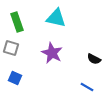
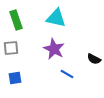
green rectangle: moved 1 px left, 2 px up
gray square: rotated 21 degrees counterclockwise
purple star: moved 2 px right, 4 px up
blue square: rotated 32 degrees counterclockwise
blue line: moved 20 px left, 13 px up
